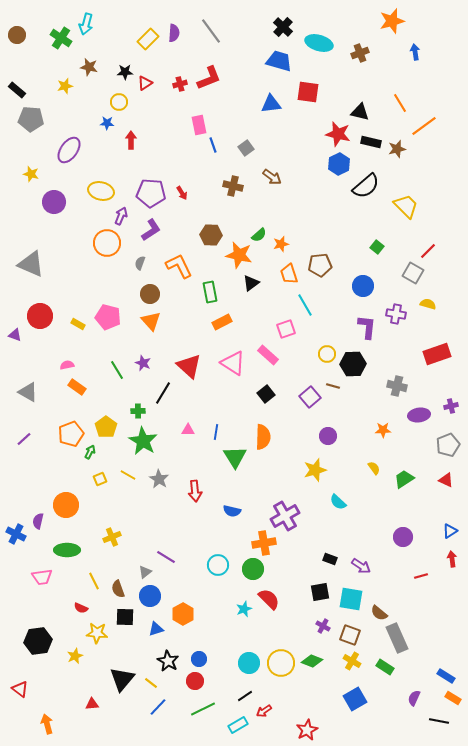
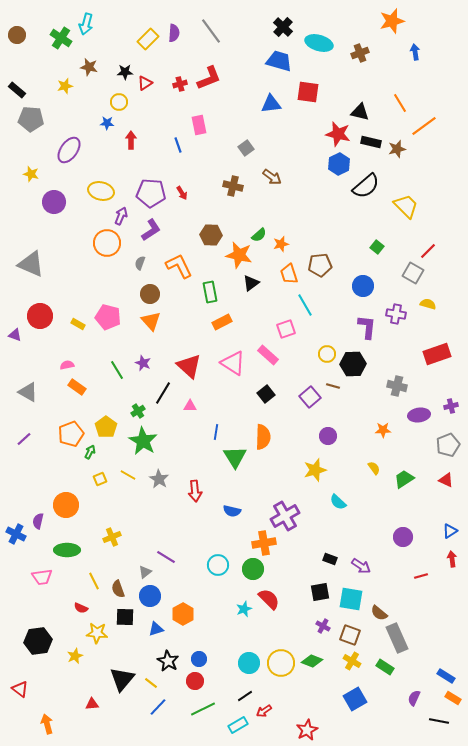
blue line at (213, 145): moved 35 px left
green cross at (138, 411): rotated 32 degrees counterclockwise
pink triangle at (188, 430): moved 2 px right, 24 px up
